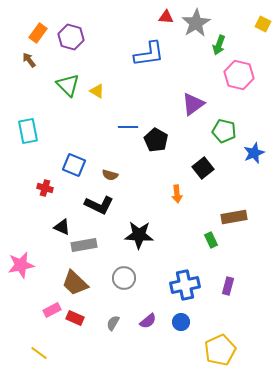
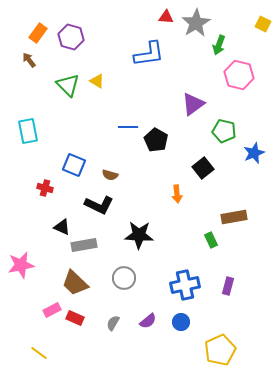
yellow triangle: moved 10 px up
